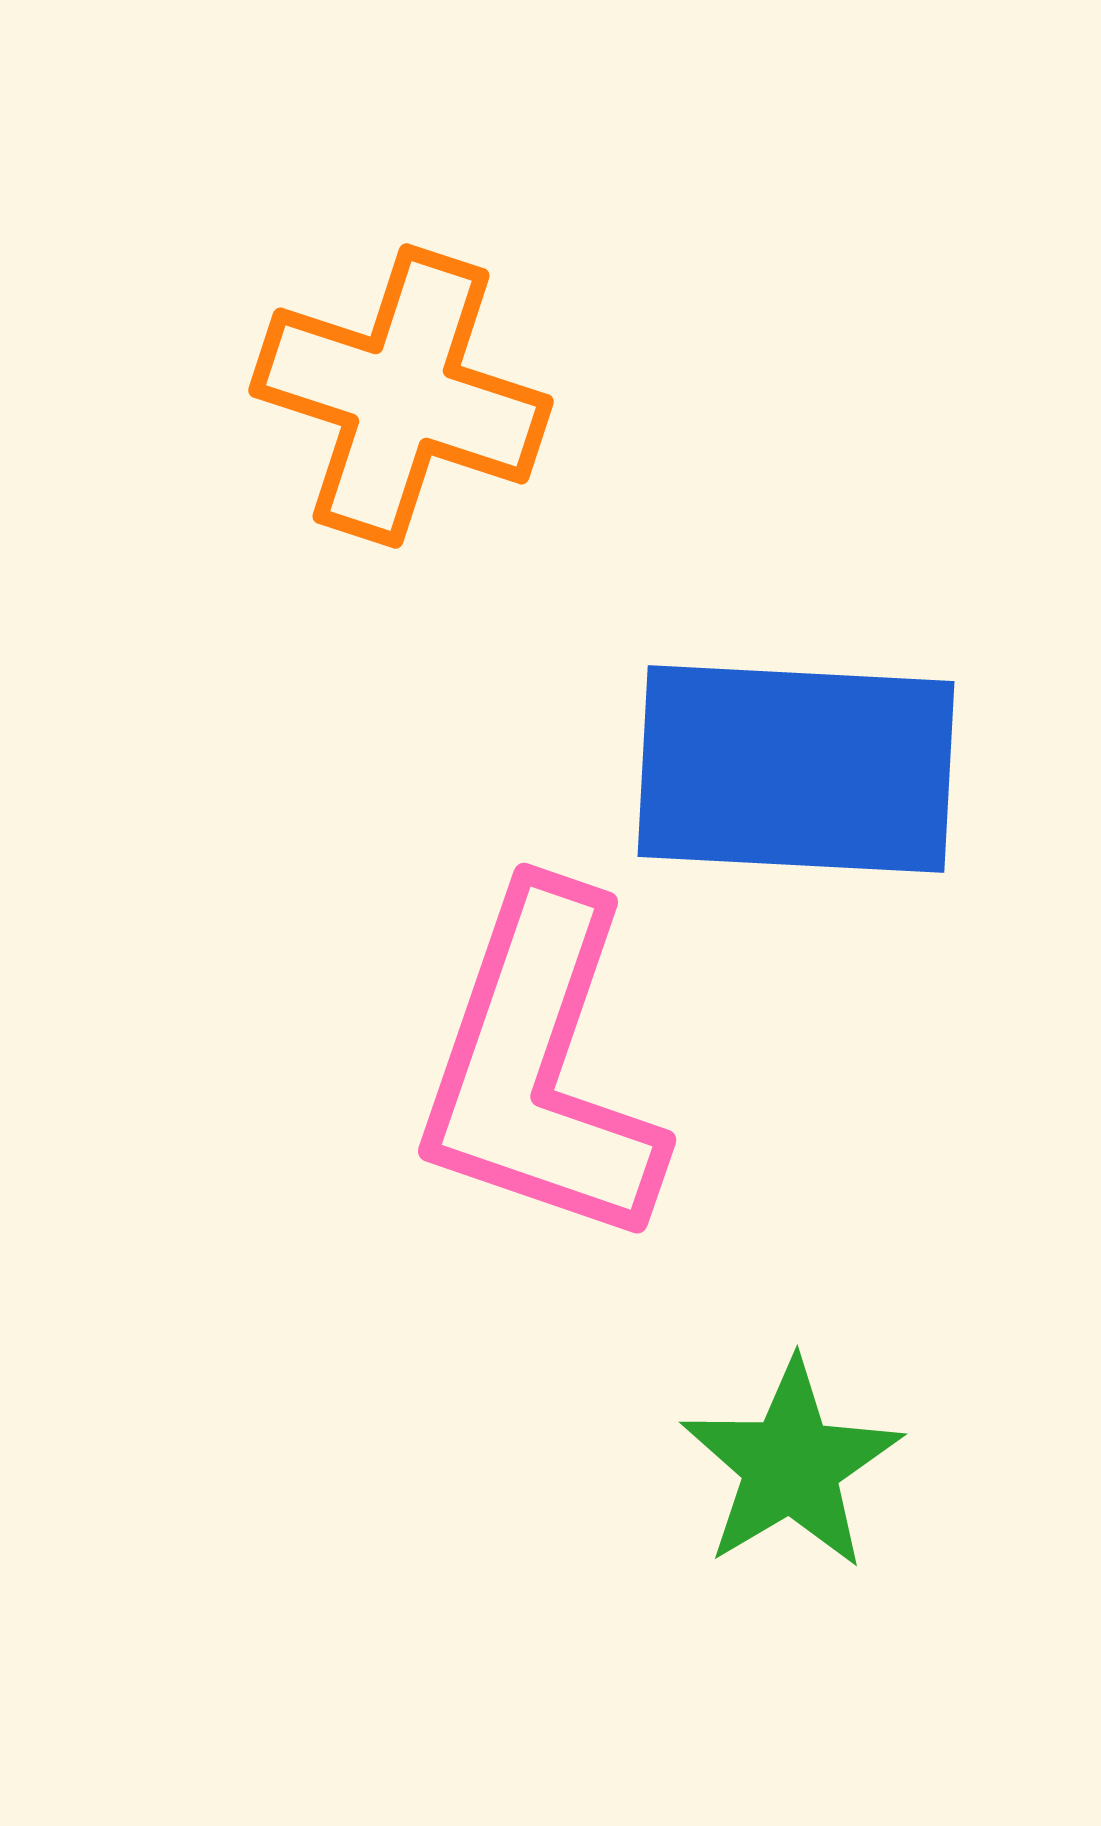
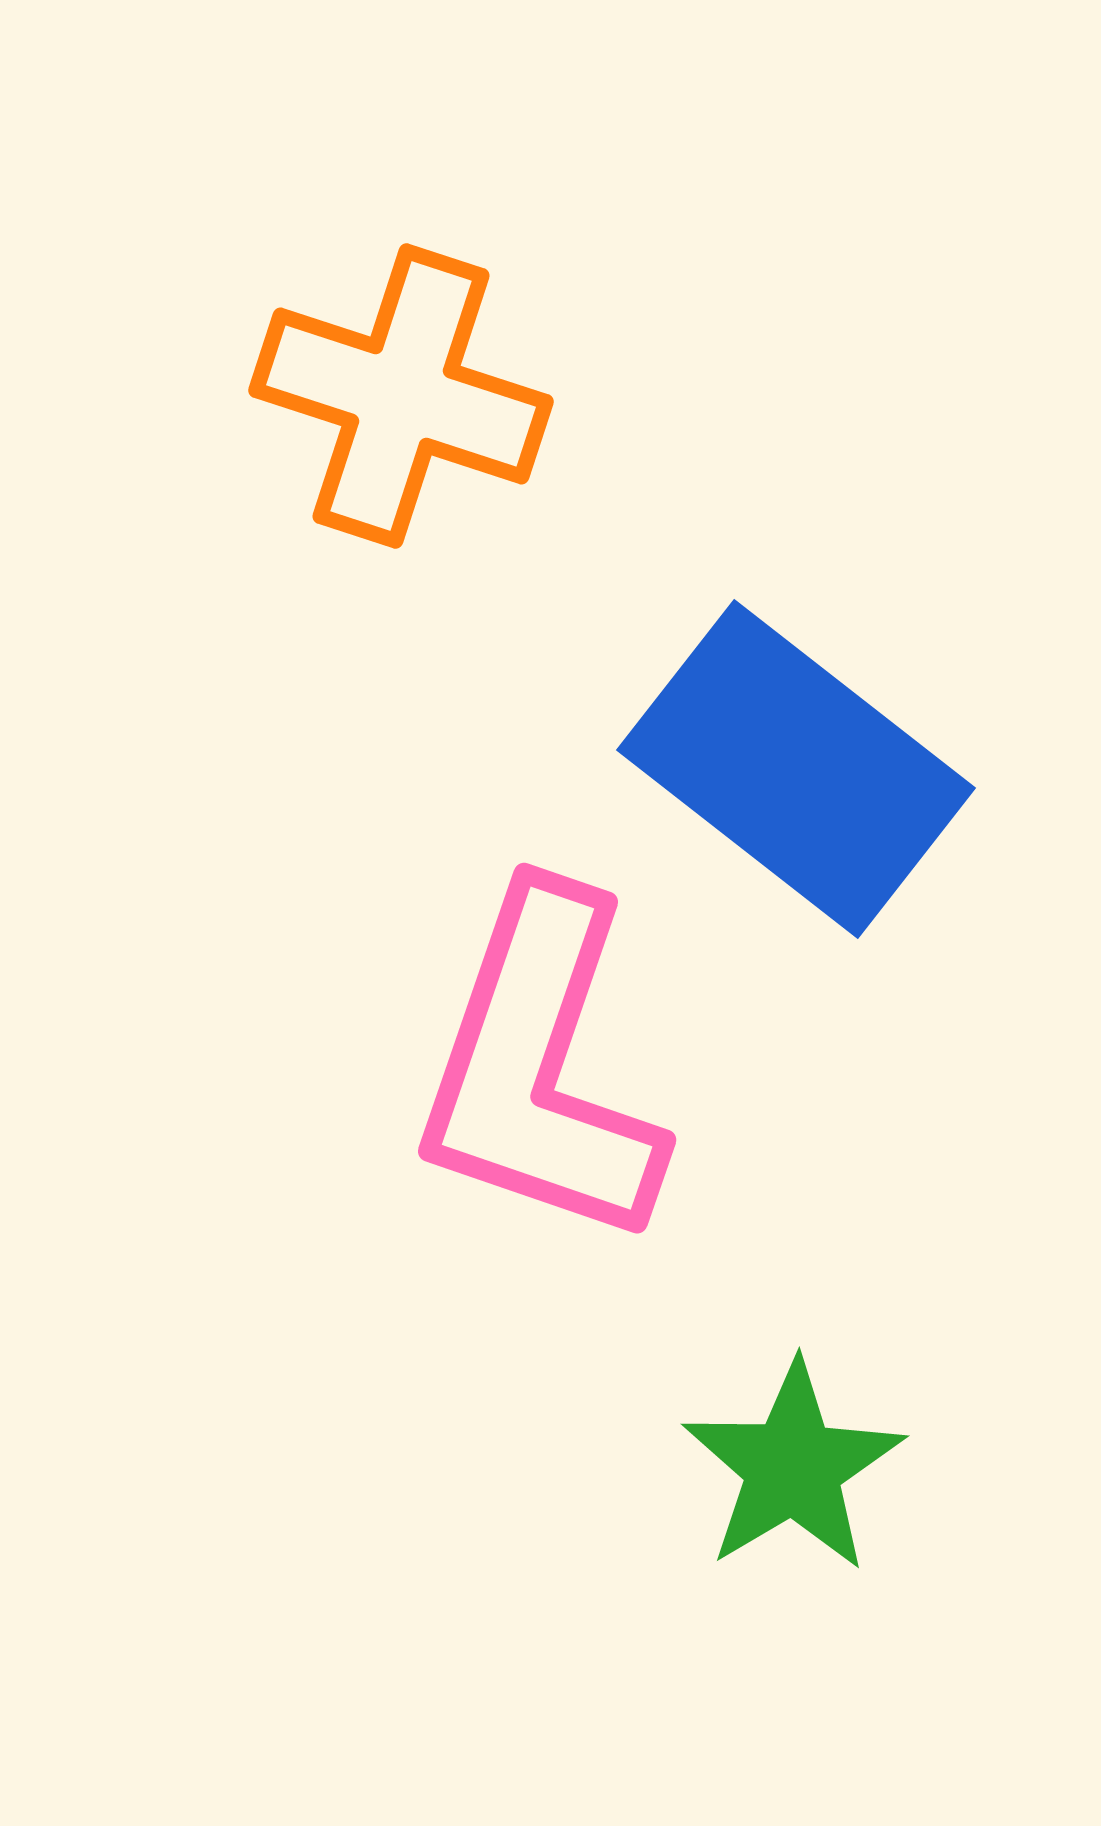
blue rectangle: rotated 35 degrees clockwise
green star: moved 2 px right, 2 px down
